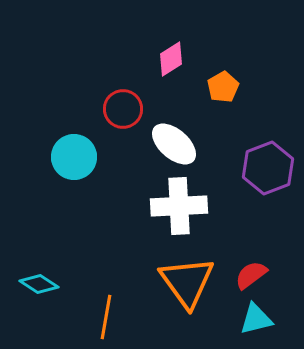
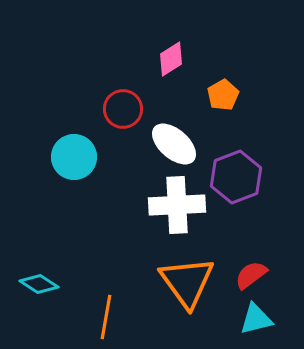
orange pentagon: moved 8 px down
purple hexagon: moved 32 px left, 9 px down
white cross: moved 2 px left, 1 px up
